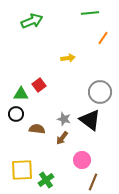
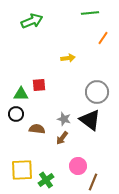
red square: rotated 32 degrees clockwise
gray circle: moved 3 px left
pink circle: moved 4 px left, 6 px down
